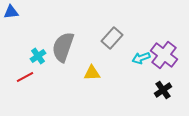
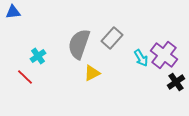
blue triangle: moved 2 px right
gray semicircle: moved 16 px right, 3 px up
cyan arrow: rotated 102 degrees counterclockwise
yellow triangle: rotated 24 degrees counterclockwise
red line: rotated 72 degrees clockwise
black cross: moved 13 px right, 8 px up
